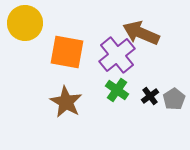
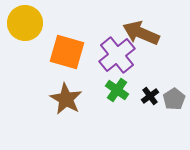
orange square: rotated 6 degrees clockwise
brown star: moved 3 px up
